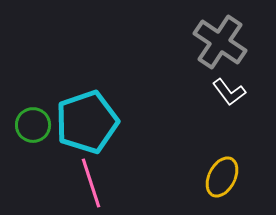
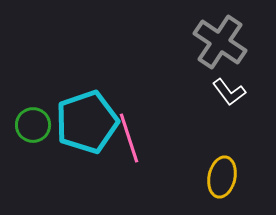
yellow ellipse: rotated 15 degrees counterclockwise
pink line: moved 38 px right, 45 px up
